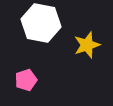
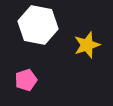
white hexagon: moved 3 px left, 2 px down
